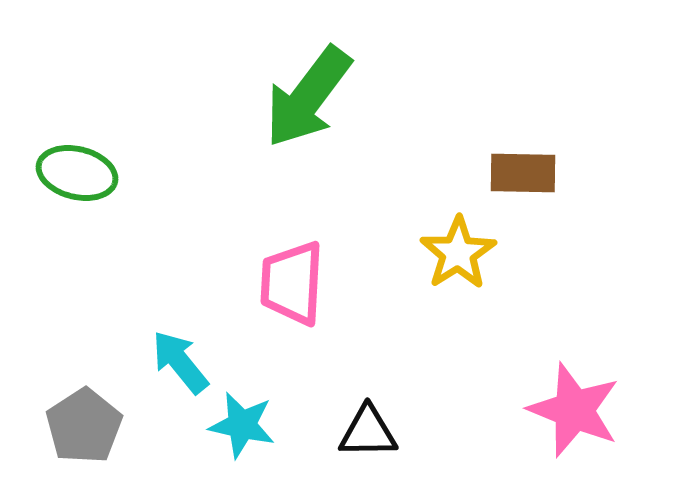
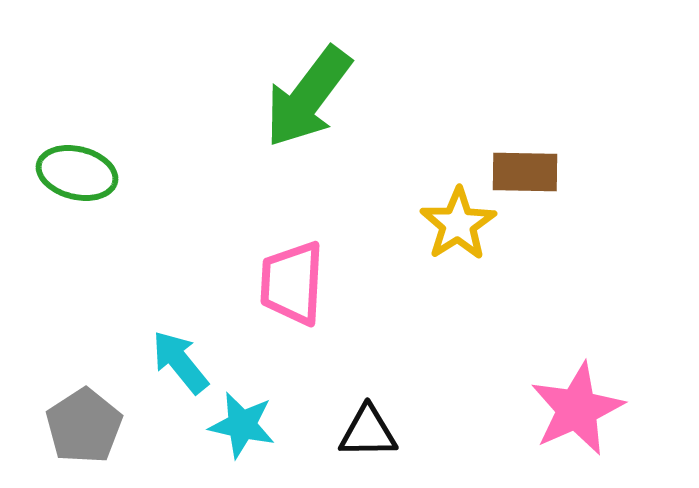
brown rectangle: moved 2 px right, 1 px up
yellow star: moved 29 px up
pink star: moved 3 px right, 1 px up; rotated 26 degrees clockwise
